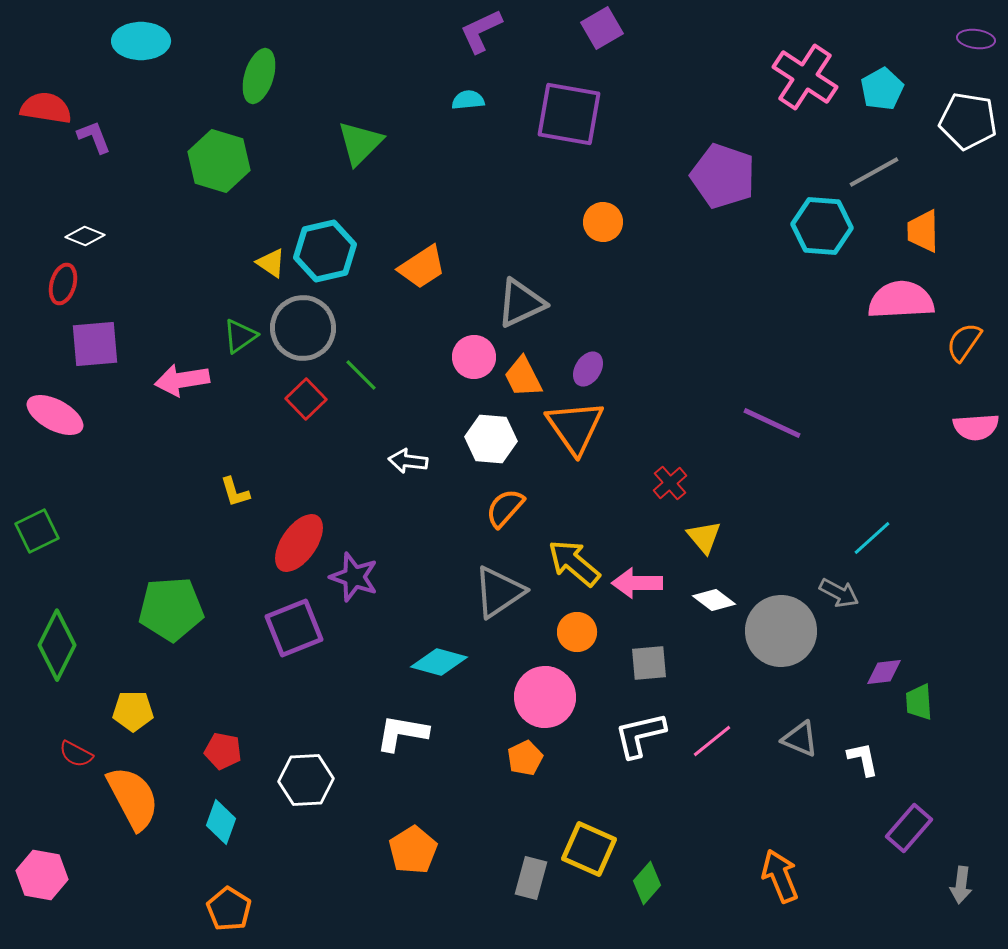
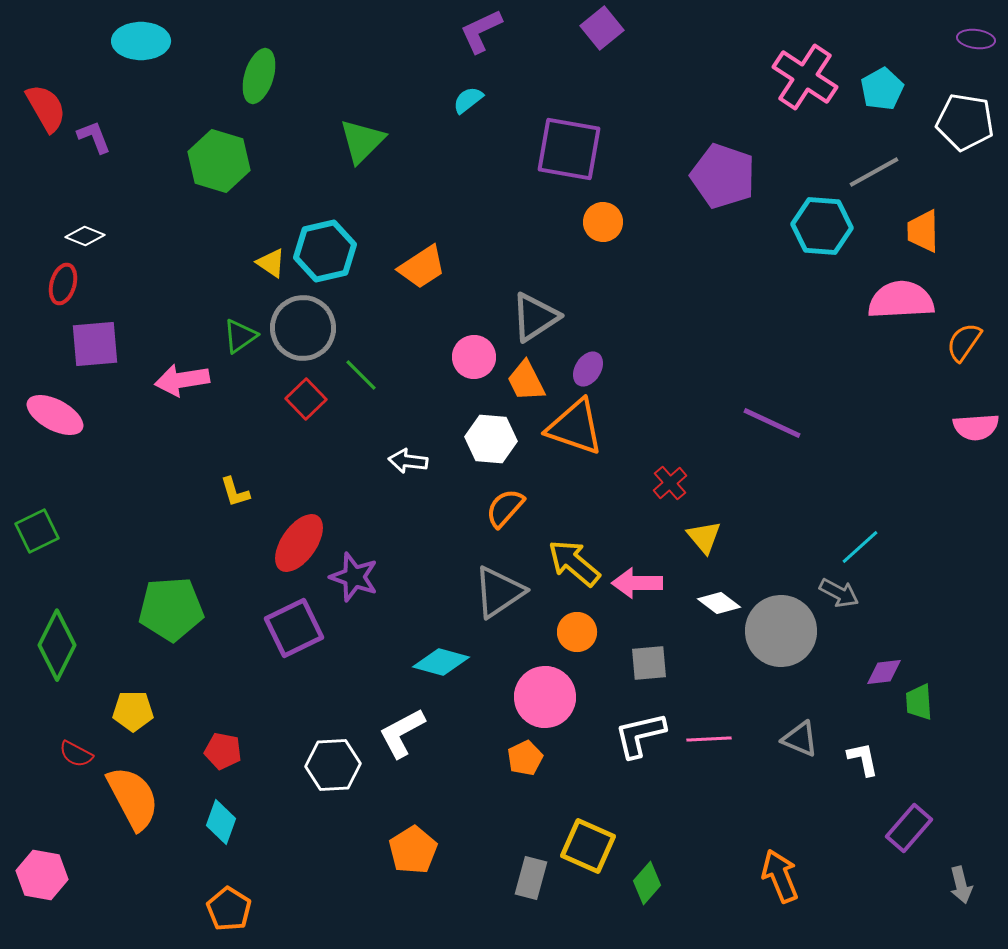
purple square at (602, 28): rotated 9 degrees counterclockwise
cyan semicircle at (468, 100): rotated 32 degrees counterclockwise
red semicircle at (46, 108): rotated 51 degrees clockwise
purple square at (569, 114): moved 35 px down
white pentagon at (968, 121): moved 3 px left, 1 px down
green triangle at (360, 143): moved 2 px right, 2 px up
gray triangle at (521, 303): moved 14 px right, 14 px down; rotated 8 degrees counterclockwise
orange trapezoid at (523, 377): moved 3 px right, 4 px down
orange triangle at (575, 427): rotated 36 degrees counterclockwise
cyan line at (872, 538): moved 12 px left, 9 px down
white diamond at (714, 600): moved 5 px right, 3 px down
purple square at (294, 628): rotated 4 degrees counterclockwise
cyan diamond at (439, 662): moved 2 px right
white L-shape at (402, 733): rotated 38 degrees counterclockwise
pink line at (712, 741): moved 3 px left, 2 px up; rotated 36 degrees clockwise
white hexagon at (306, 780): moved 27 px right, 15 px up
yellow square at (589, 849): moved 1 px left, 3 px up
gray arrow at (961, 885): rotated 21 degrees counterclockwise
